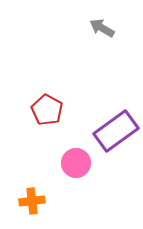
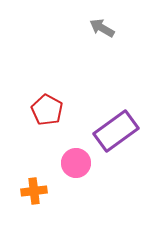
orange cross: moved 2 px right, 10 px up
